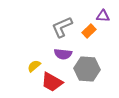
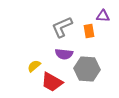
orange rectangle: rotated 56 degrees counterclockwise
purple semicircle: moved 1 px right
